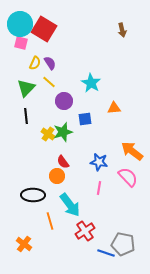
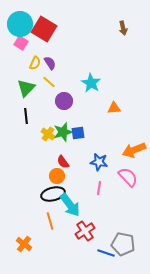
brown arrow: moved 1 px right, 2 px up
pink square: rotated 16 degrees clockwise
blue square: moved 7 px left, 14 px down
orange arrow: moved 2 px right, 1 px up; rotated 60 degrees counterclockwise
black ellipse: moved 20 px right, 1 px up; rotated 15 degrees counterclockwise
